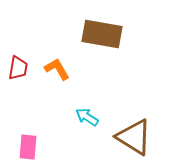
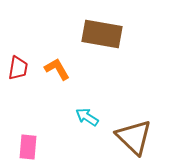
brown triangle: rotated 12 degrees clockwise
